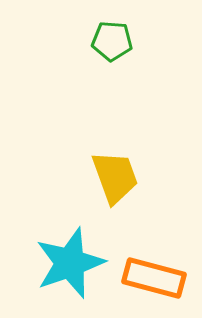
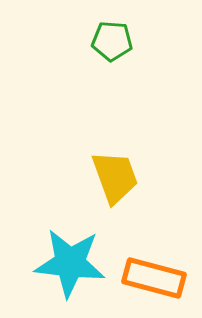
cyan star: rotated 26 degrees clockwise
